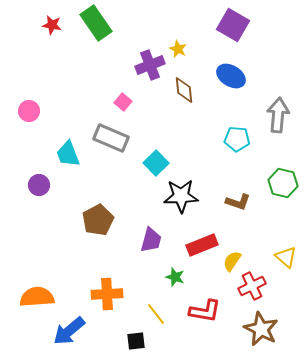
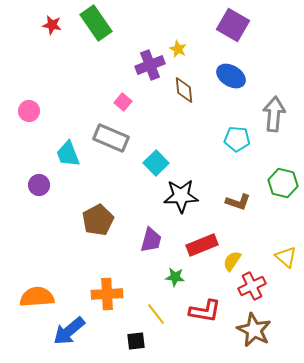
gray arrow: moved 4 px left, 1 px up
green star: rotated 12 degrees counterclockwise
brown star: moved 7 px left, 1 px down
